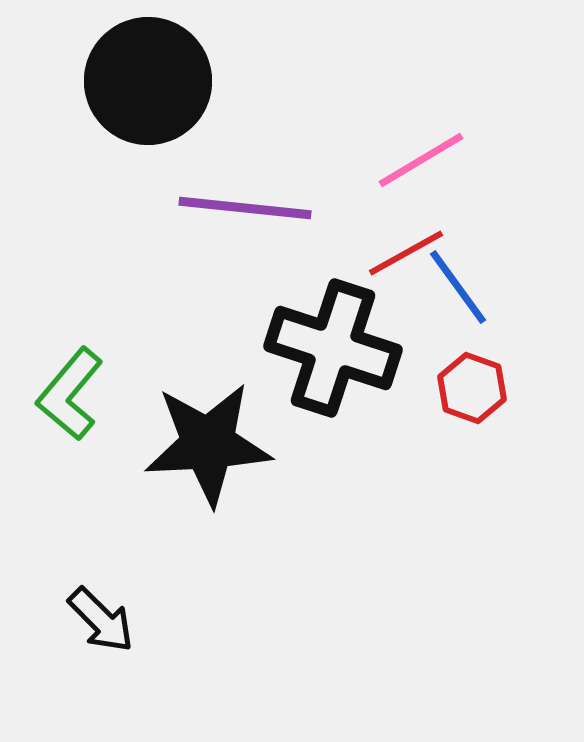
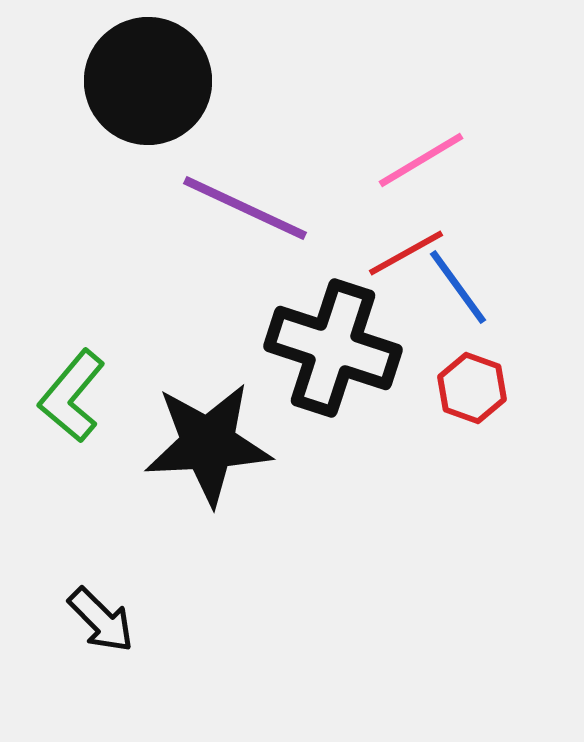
purple line: rotated 19 degrees clockwise
green L-shape: moved 2 px right, 2 px down
